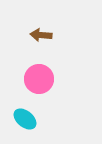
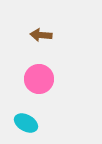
cyan ellipse: moved 1 px right, 4 px down; rotated 10 degrees counterclockwise
